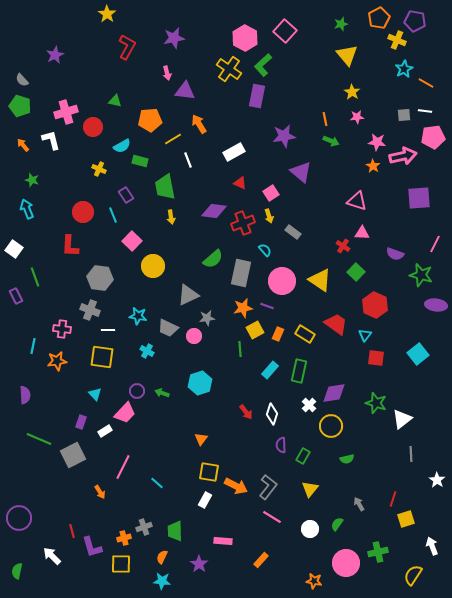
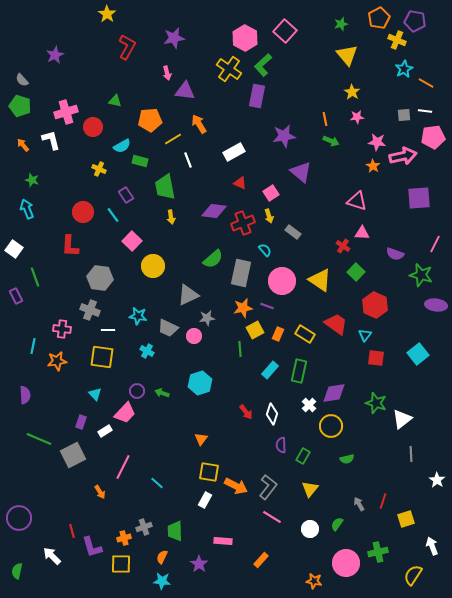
cyan line at (113, 215): rotated 14 degrees counterclockwise
red line at (393, 499): moved 10 px left, 2 px down
